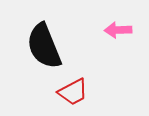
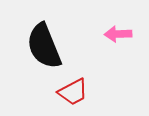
pink arrow: moved 4 px down
